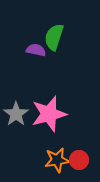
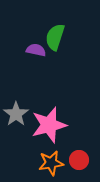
green semicircle: moved 1 px right
pink star: moved 11 px down
orange star: moved 6 px left, 3 px down
